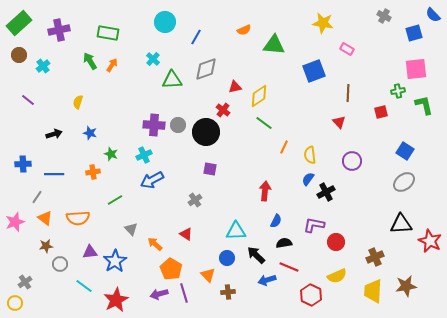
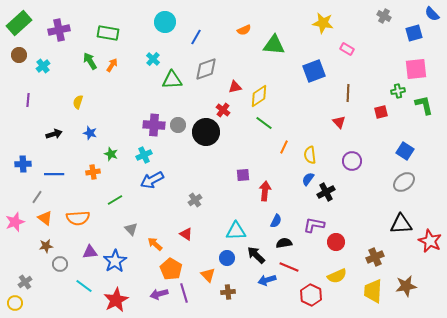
blue semicircle at (433, 15): moved 1 px left, 1 px up
purple line at (28, 100): rotated 56 degrees clockwise
purple square at (210, 169): moved 33 px right, 6 px down; rotated 16 degrees counterclockwise
